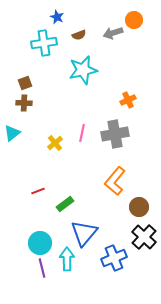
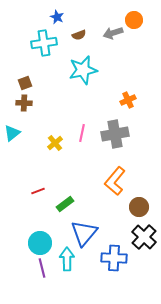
blue cross: rotated 25 degrees clockwise
